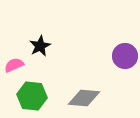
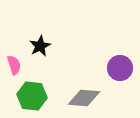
purple circle: moved 5 px left, 12 px down
pink semicircle: rotated 96 degrees clockwise
